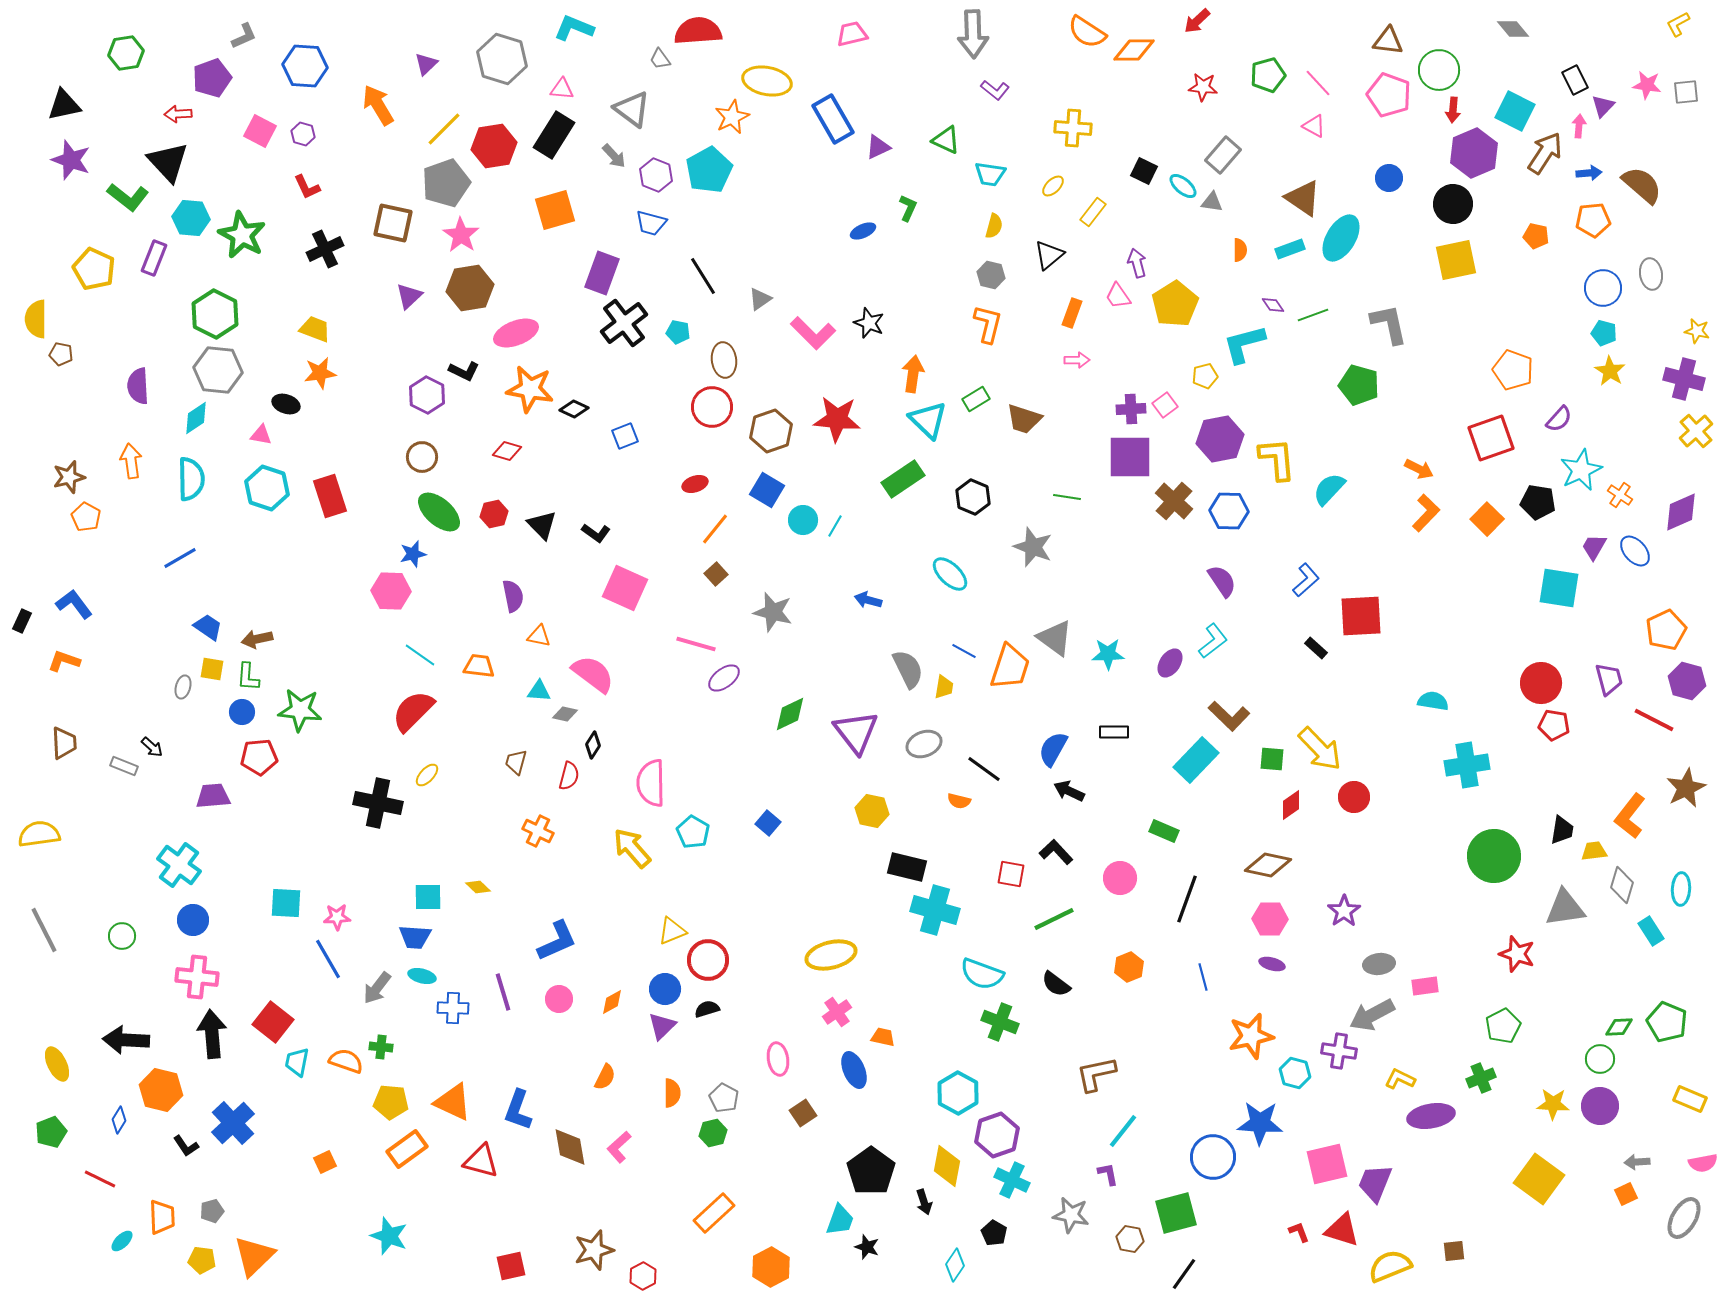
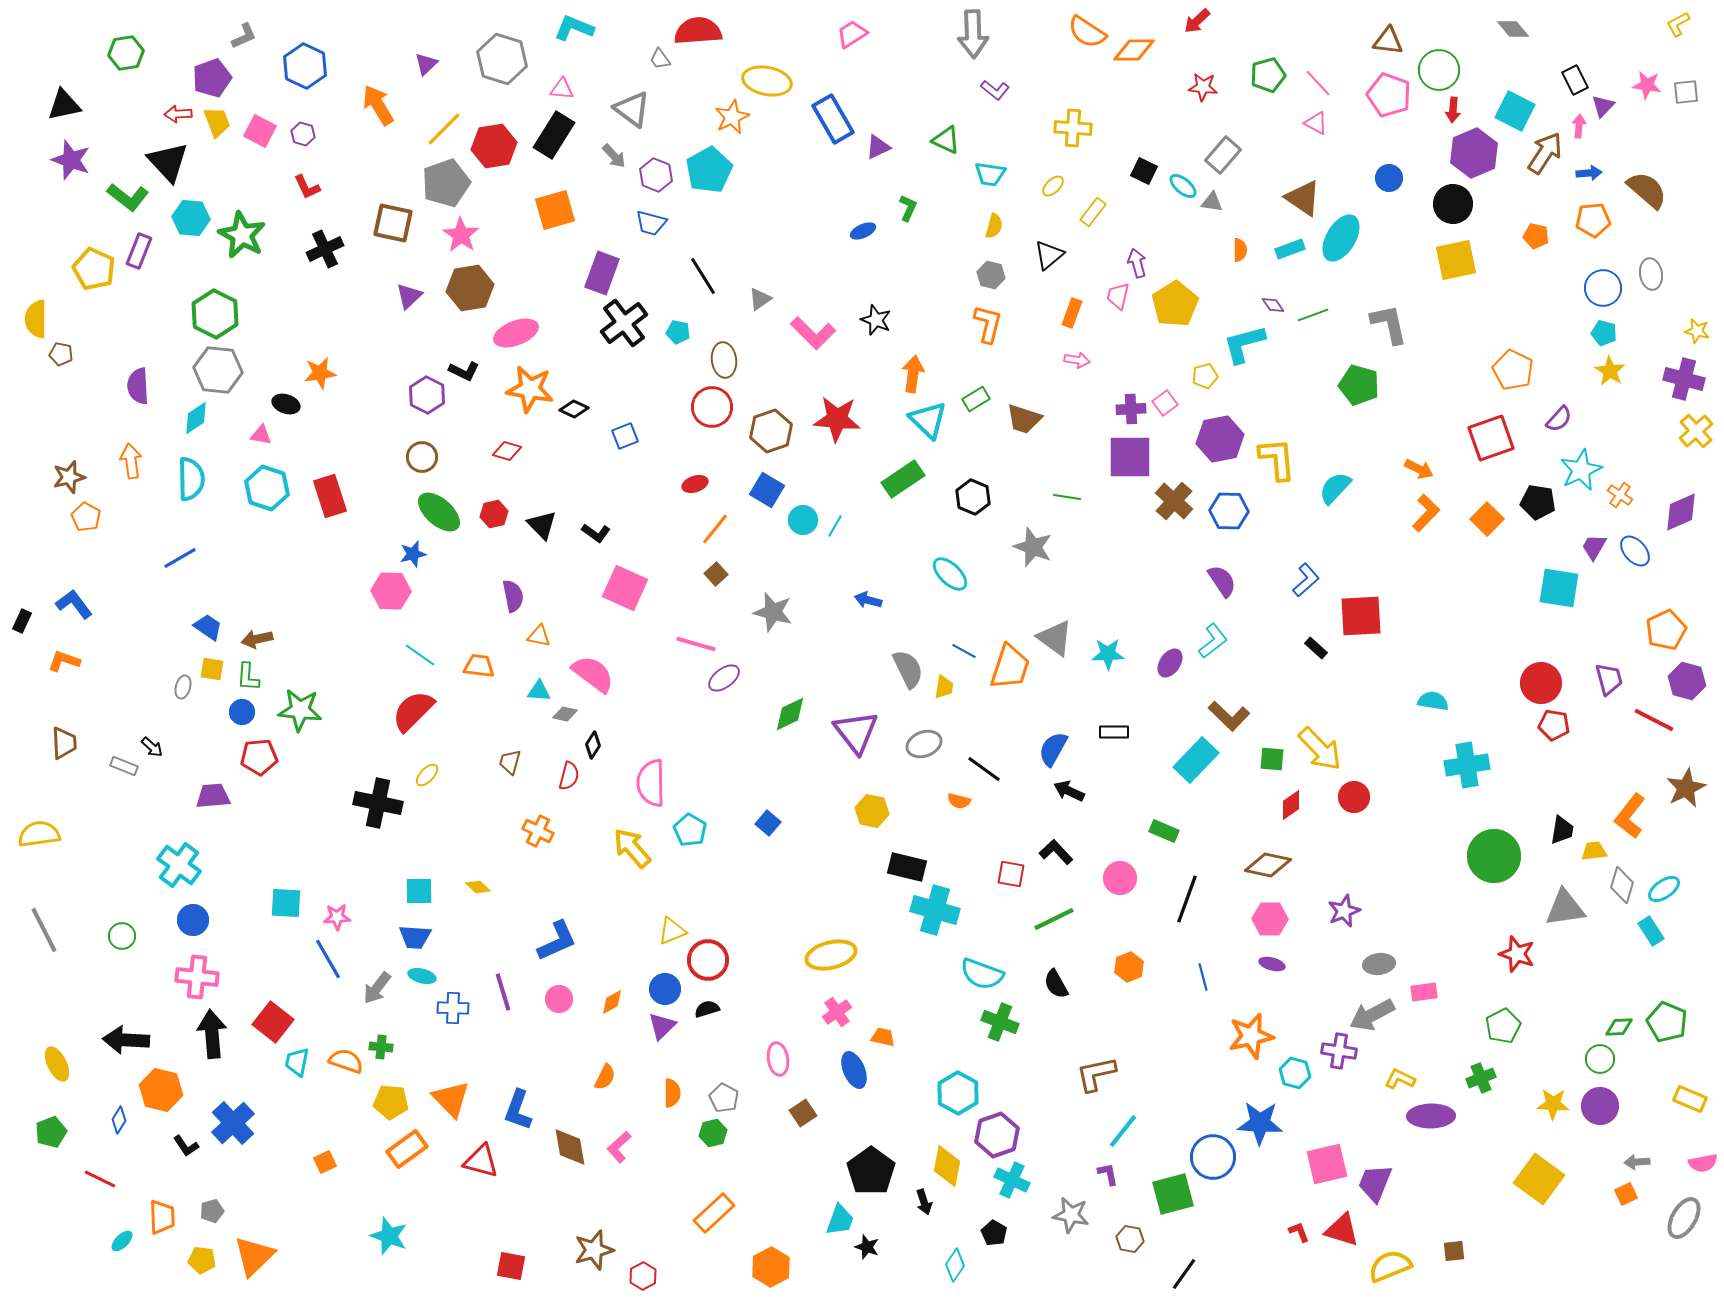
pink trapezoid at (852, 34): rotated 20 degrees counterclockwise
blue hexagon at (305, 66): rotated 21 degrees clockwise
pink triangle at (1314, 126): moved 2 px right, 3 px up
brown semicircle at (1642, 185): moved 5 px right, 5 px down
purple rectangle at (154, 258): moved 15 px left, 7 px up
pink trapezoid at (1118, 296): rotated 48 degrees clockwise
black star at (869, 323): moved 7 px right, 3 px up
yellow trapezoid at (315, 329): moved 98 px left, 207 px up; rotated 48 degrees clockwise
pink arrow at (1077, 360): rotated 10 degrees clockwise
orange pentagon at (1513, 370): rotated 6 degrees clockwise
pink square at (1165, 405): moved 2 px up
cyan semicircle at (1329, 489): moved 6 px right, 1 px up
brown trapezoid at (516, 762): moved 6 px left
cyan pentagon at (693, 832): moved 3 px left, 2 px up
cyan ellipse at (1681, 889): moved 17 px left; rotated 52 degrees clockwise
cyan square at (428, 897): moved 9 px left, 6 px up
purple star at (1344, 911): rotated 12 degrees clockwise
black semicircle at (1056, 984): rotated 24 degrees clockwise
pink rectangle at (1425, 986): moved 1 px left, 6 px down
orange triangle at (453, 1102): moved 2 px left, 3 px up; rotated 21 degrees clockwise
purple ellipse at (1431, 1116): rotated 9 degrees clockwise
green square at (1176, 1213): moved 3 px left, 19 px up
red square at (511, 1266): rotated 24 degrees clockwise
